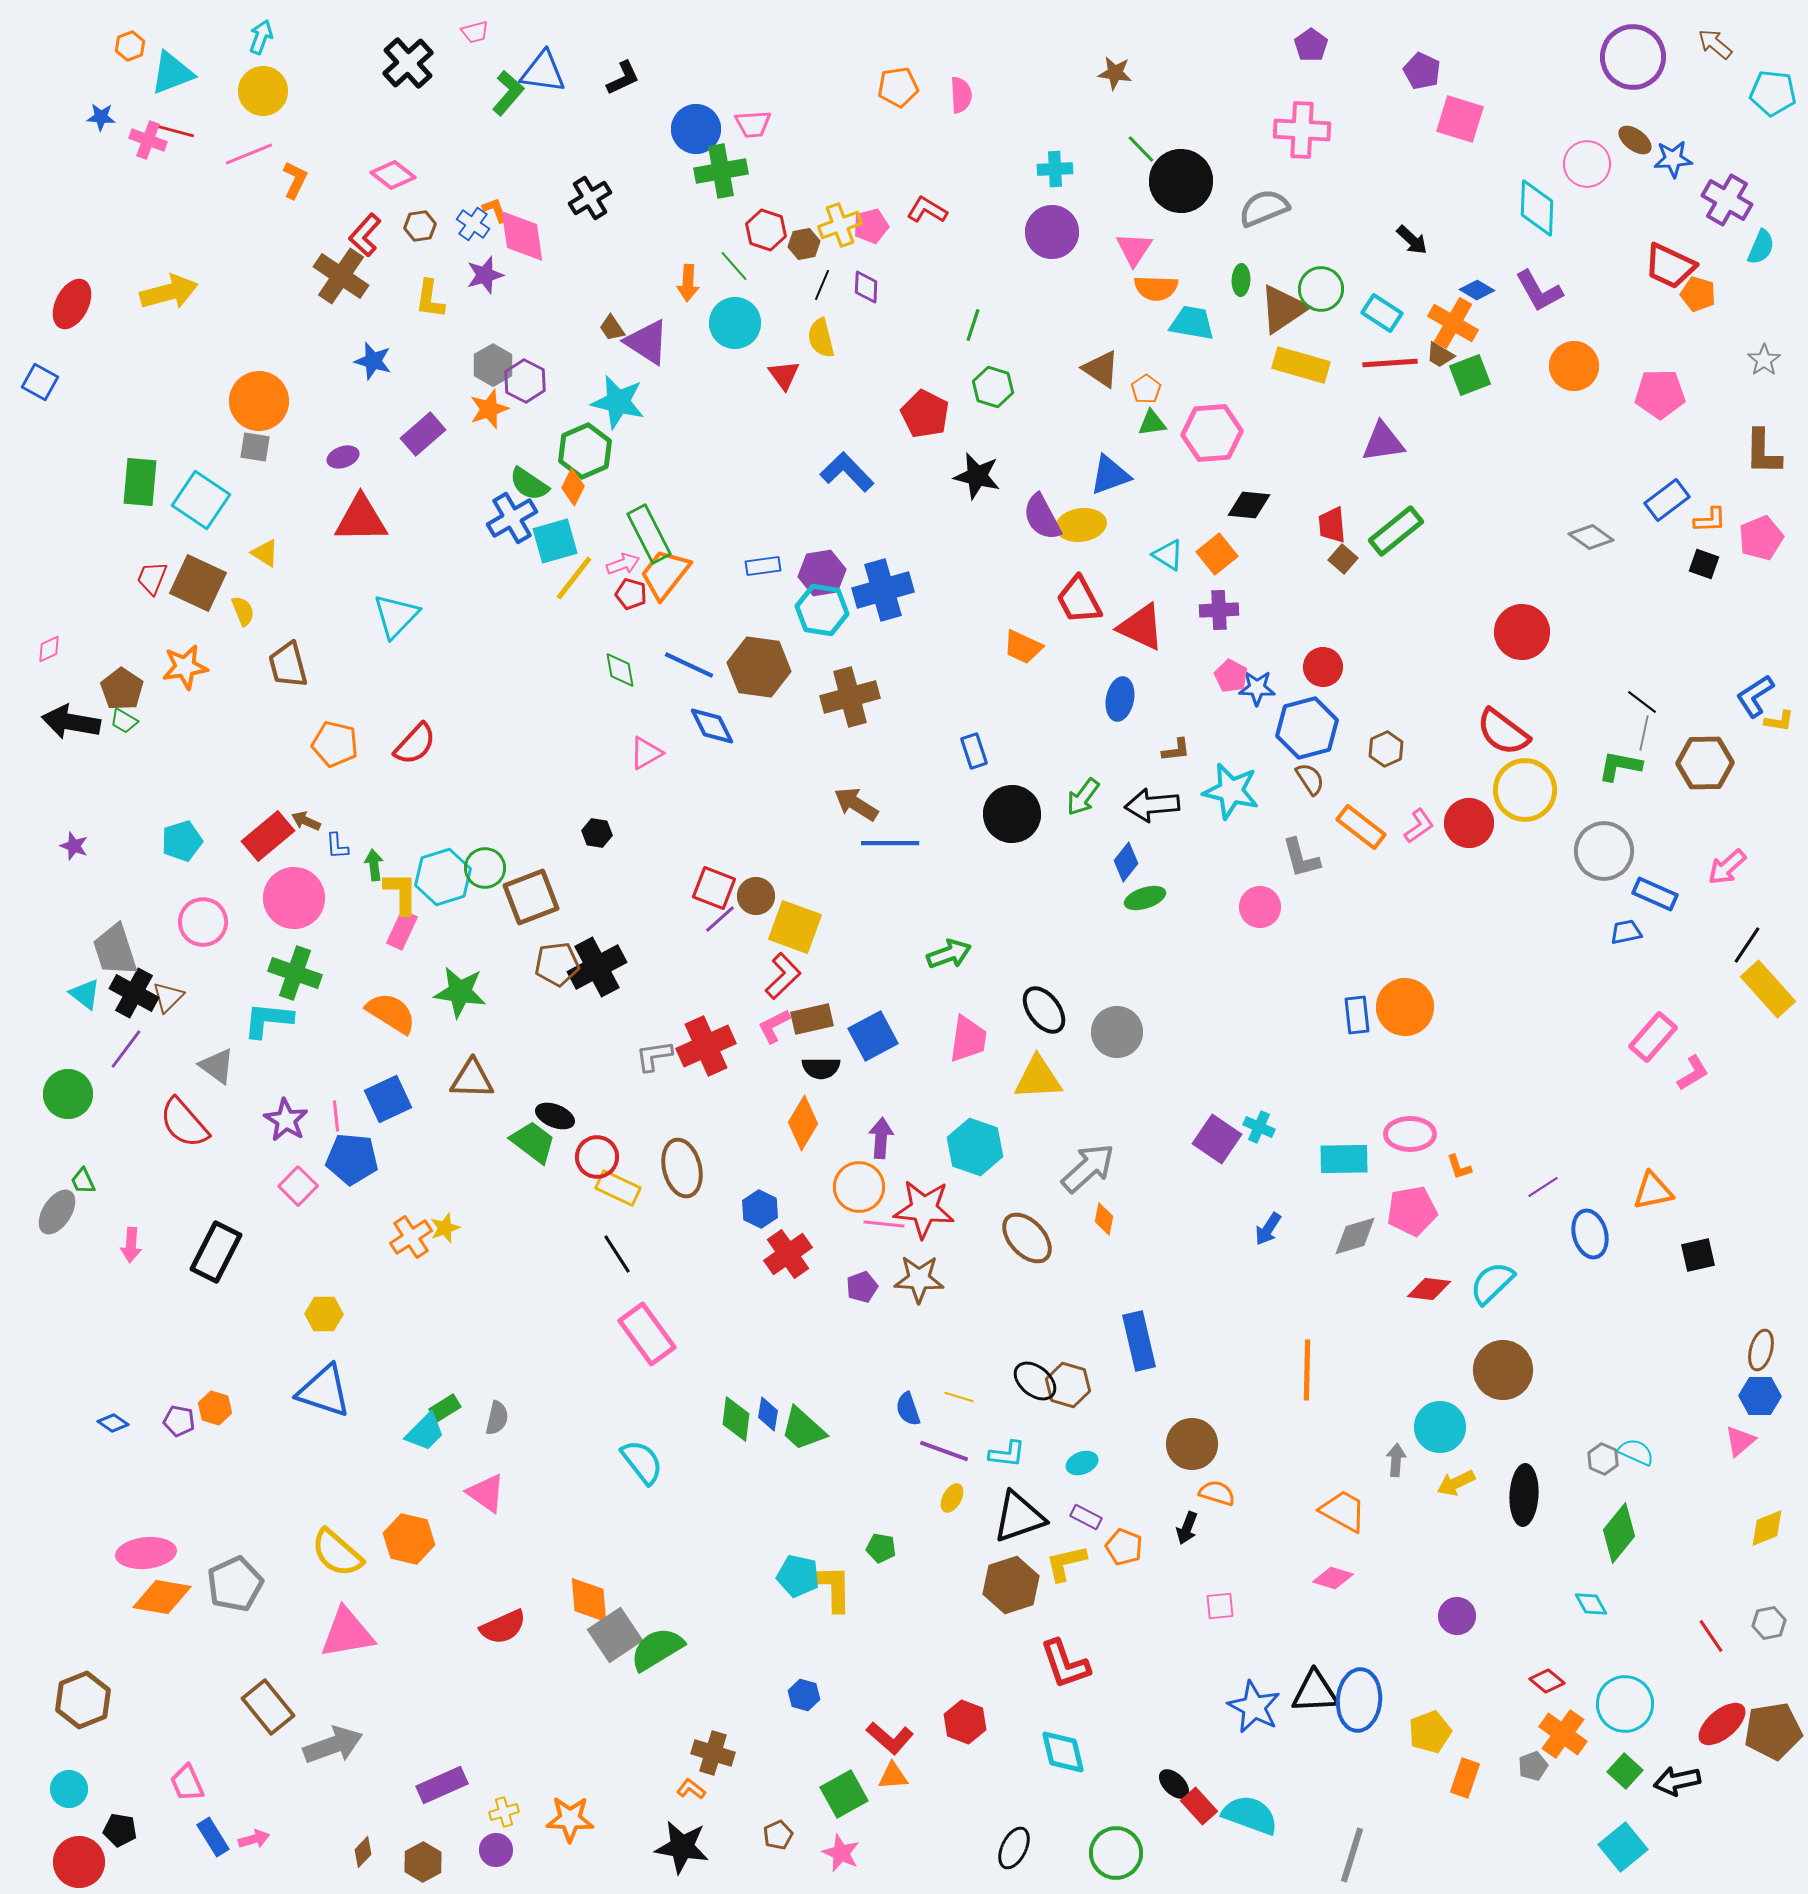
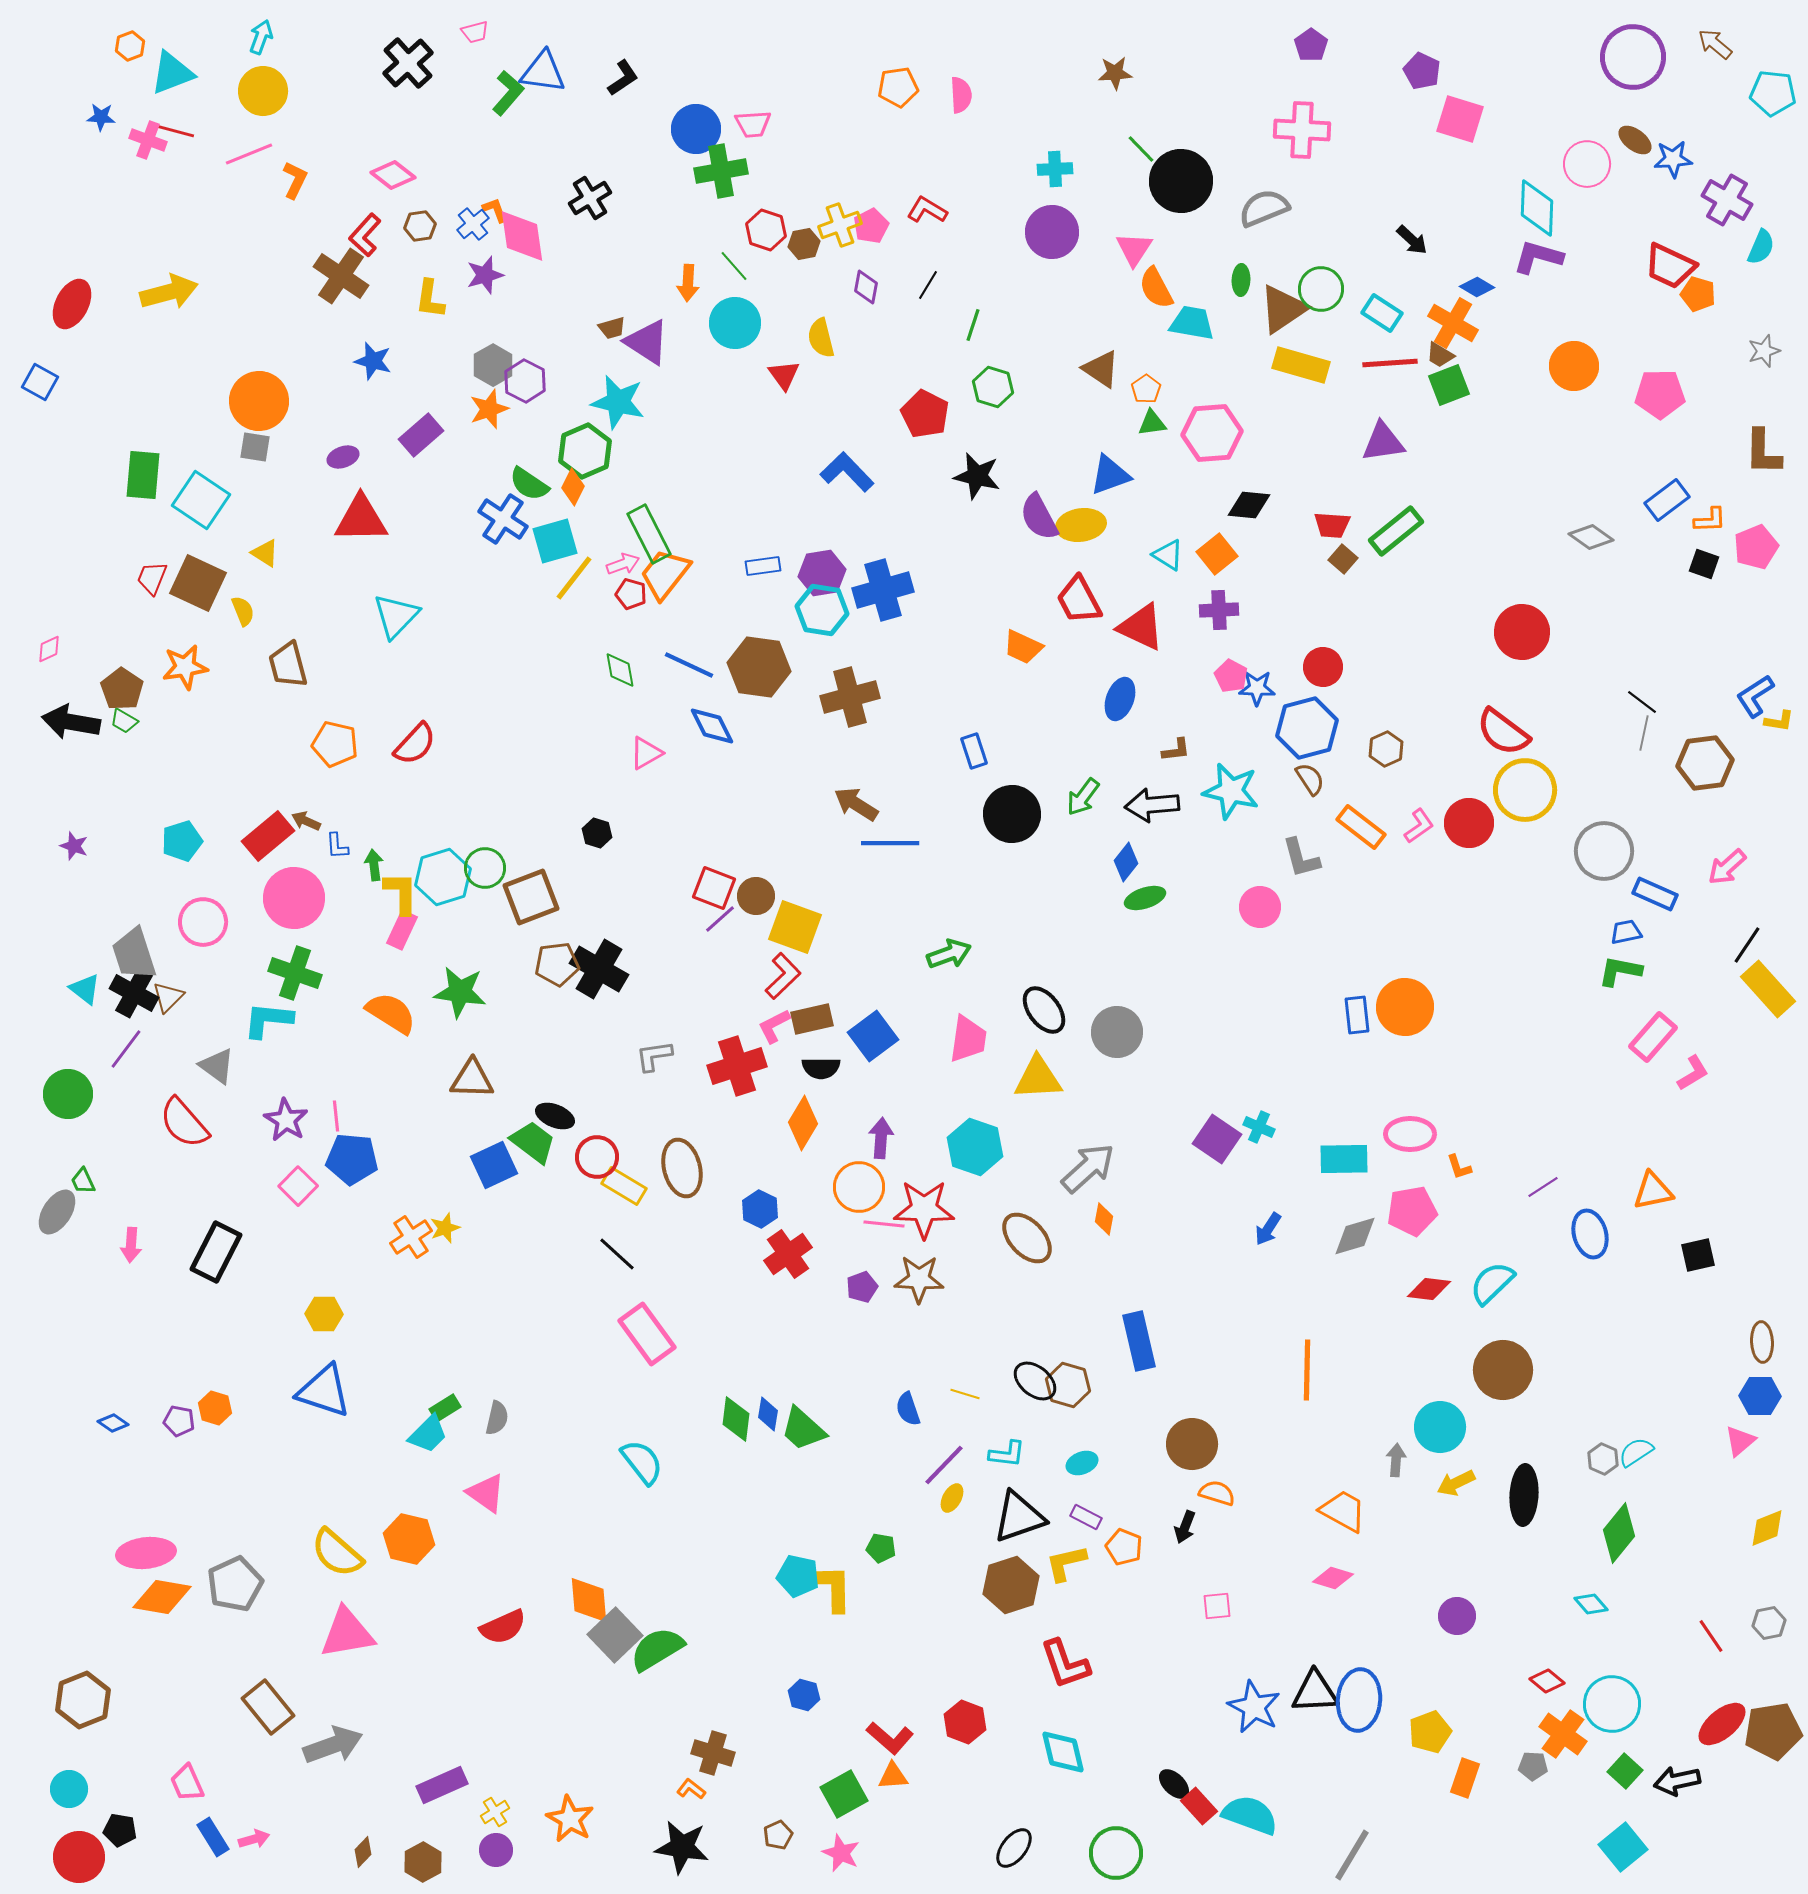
brown star at (1115, 73): rotated 12 degrees counterclockwise
black L-shape at (623, 78): rotated 9 degrees counterclockwise
blue cross at (473, 224): rotated 16 degrees clockwise
pink pentagon at (871, 226): rotated 12 degrees counterclockwise
black line at (822, 285): moved 106 px right; rotated 8 degrees clockwise
purple diamond at (866, 287): rotated 8 degrees clockwise
orange semicircle at (1156, 288): rotated 60 degrees clockwise
blue diamond at (1477, 290): moved 3 px up
purple L-shape at (1539, 291): moved 1 px left, 34 px up; rotated 135 degrees clockwise
brown trapezoid at (612, 328): rotated 72 degrees counterclockwise
gray star at (1764, 360): moved 9 px up; rotated 16 degrees clockwise
green square at (1470, 375): moved 21 px left, 10 px down
purple rectangle at (423, 434): moved 2 px left, 1 px down
green rectangle at (140, 482): moved 3 px right, 7 px up
purple semicircle at (1042, 517): moved 3 px left
blue cross at (512, 518): moved 9 px left, 1 px down; rotated 27 degrees counterclockwise
red trapezoid at (1332, 525): rotated 81 degrees counterclockwise
pink pentagon at (1761, 538): moved 5 px left, 9 px down
blue ellipse at (1120, 699): rotated 9 degrees clockwise
brown hexagon at (1705, 763): rotated 6 degrees counterclockwise
green L-shape at (1620, 766): moved 205 px down
black hexagon at (597, 833): rotated 8 degrees clockwise
gray trapezoid at (115, 950): moved 19 px right, 4 px down
black cross at (597, 967): moved 2 px right, 2 px down; rotated 32 degrees counterclockwise
cyan triangle at (85, 994): moved 5 px up
blue square at (873, 1036): rotated 9 degrees counterclockwise
red cross at (706, 1046): moved 31 px right, 20 px down; rotated 6 degrees clockwise
blue square at (388, 1099): moved 106 px right, 66 px down
yellow rectangle at (618, 1188): moved 6 px right, 2 px up; rotated 6 degrees clockwise
red star at (924, 1209): rotated 4 degrees counterclockwise
black line at (617, 1254): rotated 15 degrees counterclockwise
brown ellipse at (1761, 1350): moved 1 px right, 8 px up; rotated 18 degrees counterclockwise
yellow line at (959, 1397): moved 6 px right, 3 px up
cyan trapezoid at (425, 1432): moved 3 px right, 2 px down
purple line at (944, 1451): moved 14 px down; rotated 66 degrees counterclockwise
cyan semicircle at (1636, 1452): rotated 57 degrees counterclockwise
black arrow at (1187, 1528): moved 2 px left, 1 px up
cyan diamond at (1591, 1604): rotated 12 degrees counterclockwise
pink square at (1220, 1606): moved 3 px left
gray square at (615, 1635): rotated 10 degrees counterclockwise
cyan circle at (1625, 1704): moved 13 px left
gray pentagon at (1533, 1766): rotated 24 degrees clockwise
yellow cross at (504, 1812): moved 9 px left; rotated 16 degrees counterclockwise
orange star at (570, 1819): rotated 27 degrees clockwise
black ellipse at (1014, 1848): rotated 12 degrees clockwise
gray line at (1352, 1855): rotated 14 degrees clockwise
red circle at (79, 1862): moved 5 px up
